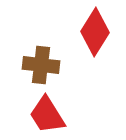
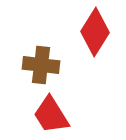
red trapezoid: moved 4 px right
